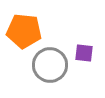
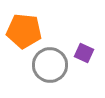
purple square: rotated 18 degrees clockwise
